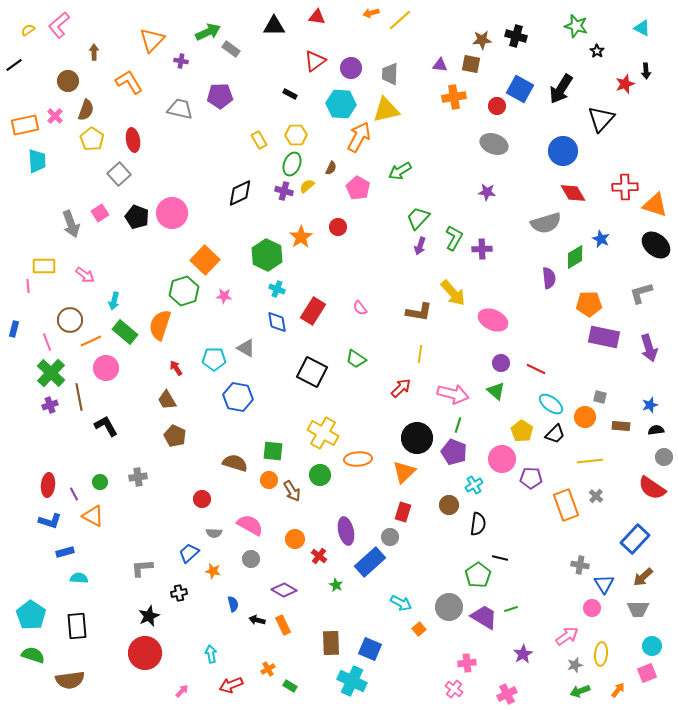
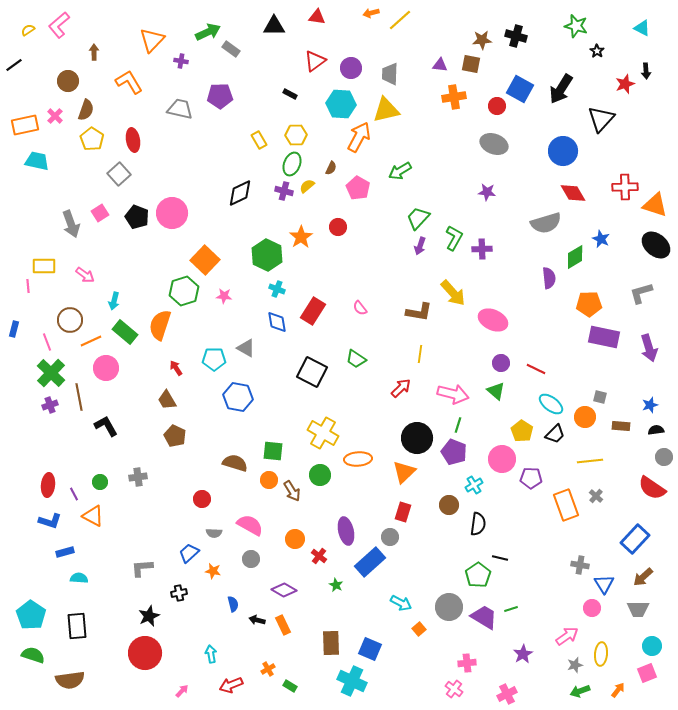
cyan trapezoid at (37, 161): rotated 75 degrees counterclockwise
